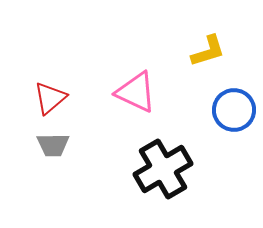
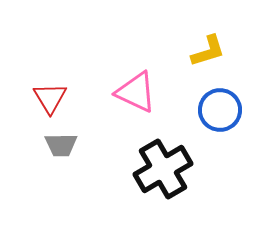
red triangle: rotated 21 degrees counterclockwise
blue circle: moved 14 px left
gray trapezoid: moved 8 px right
